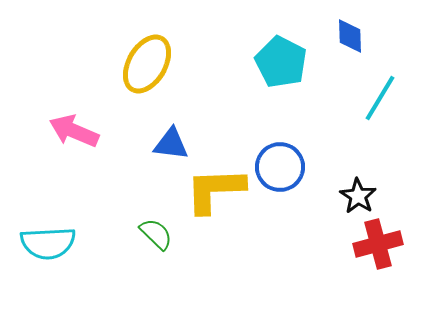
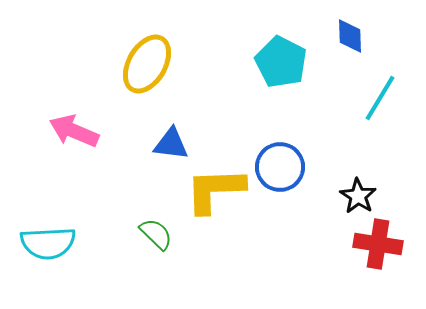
red cross: rotated 24 degrees clockwise
